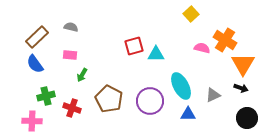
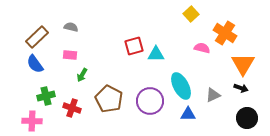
orange cross: moved 7 px up
